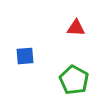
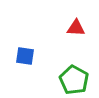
blue square: rotated 12 degrees clockwise
